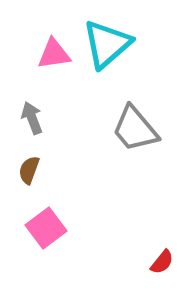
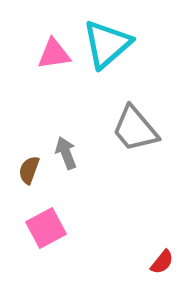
gray arrow: moved 34 px right, 35 px down
pink square: rotated 9 degrees clockwise
